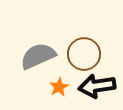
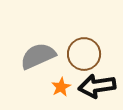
orange star: moved 2 px right
